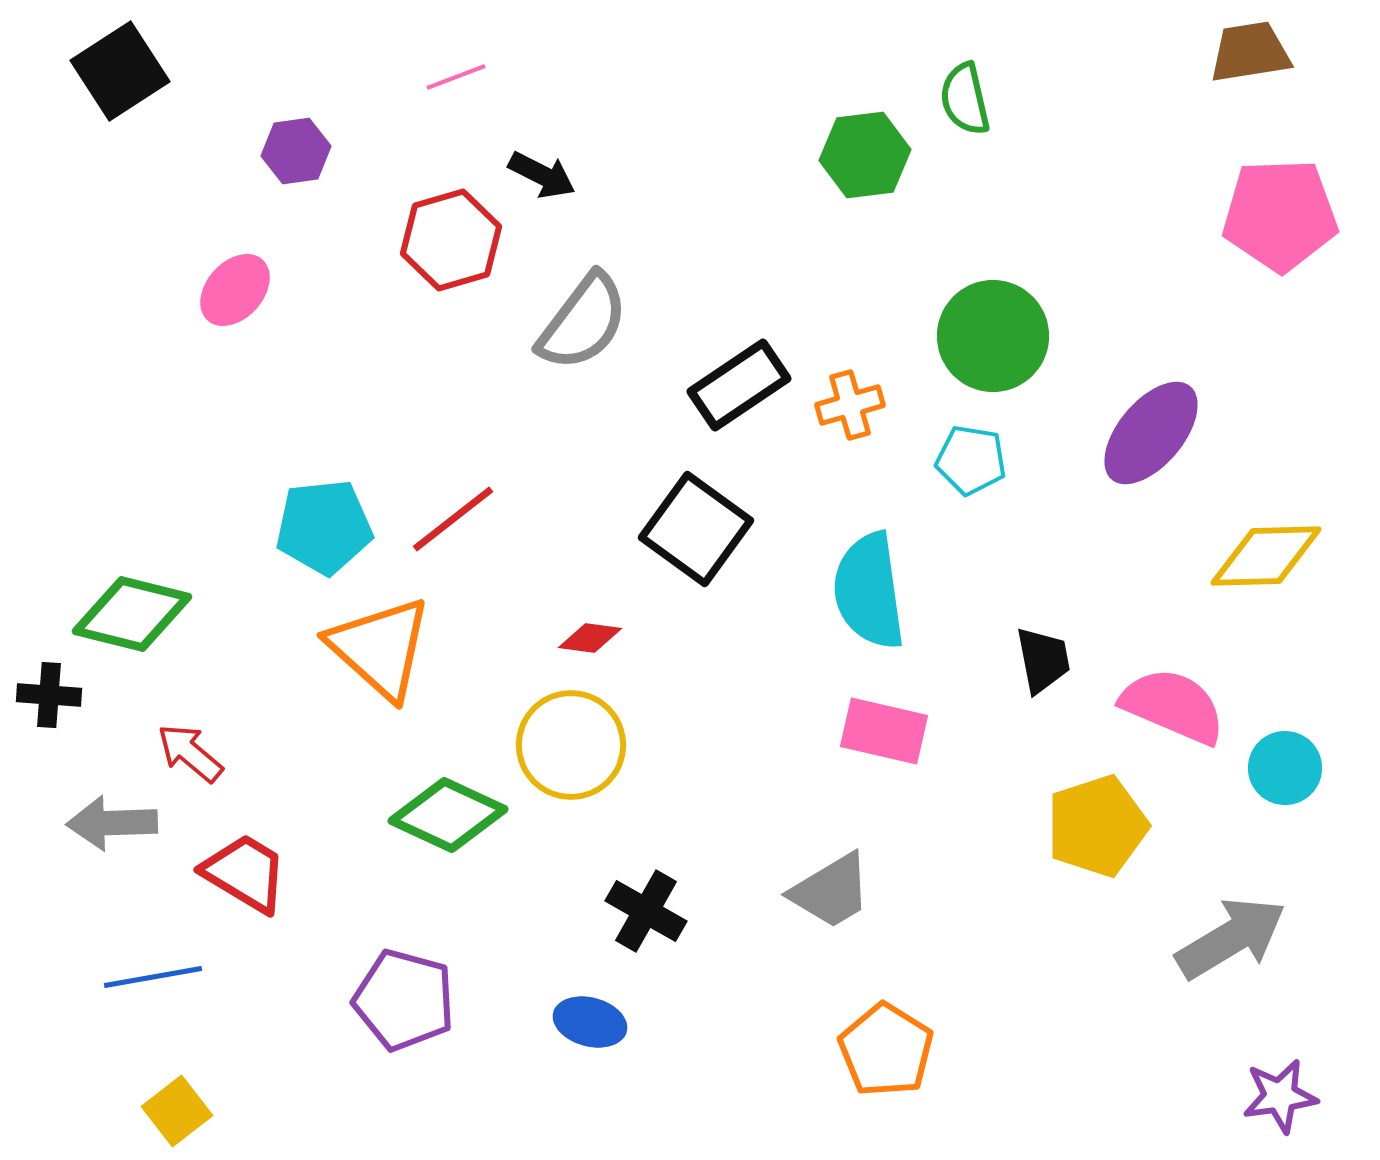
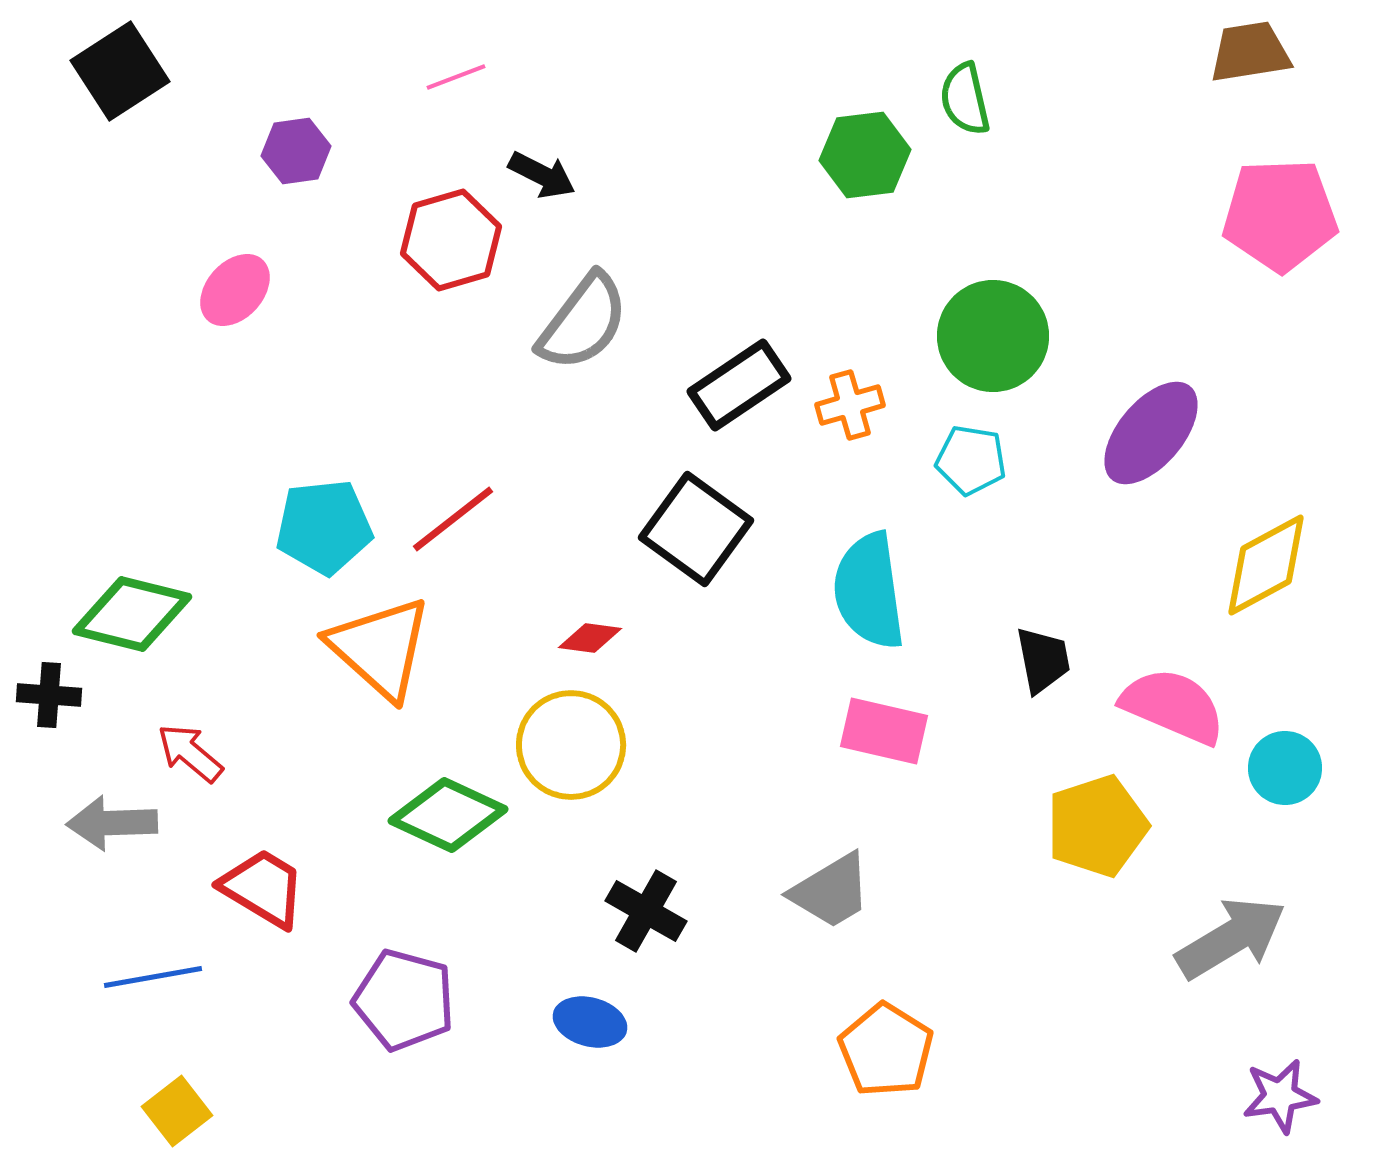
yellow diamond at (1266, 556): moved 9 px down; rotated 27 degrees counterclockwise
red trapezoid at (245, 873): moved 18 px right, 15 px down
